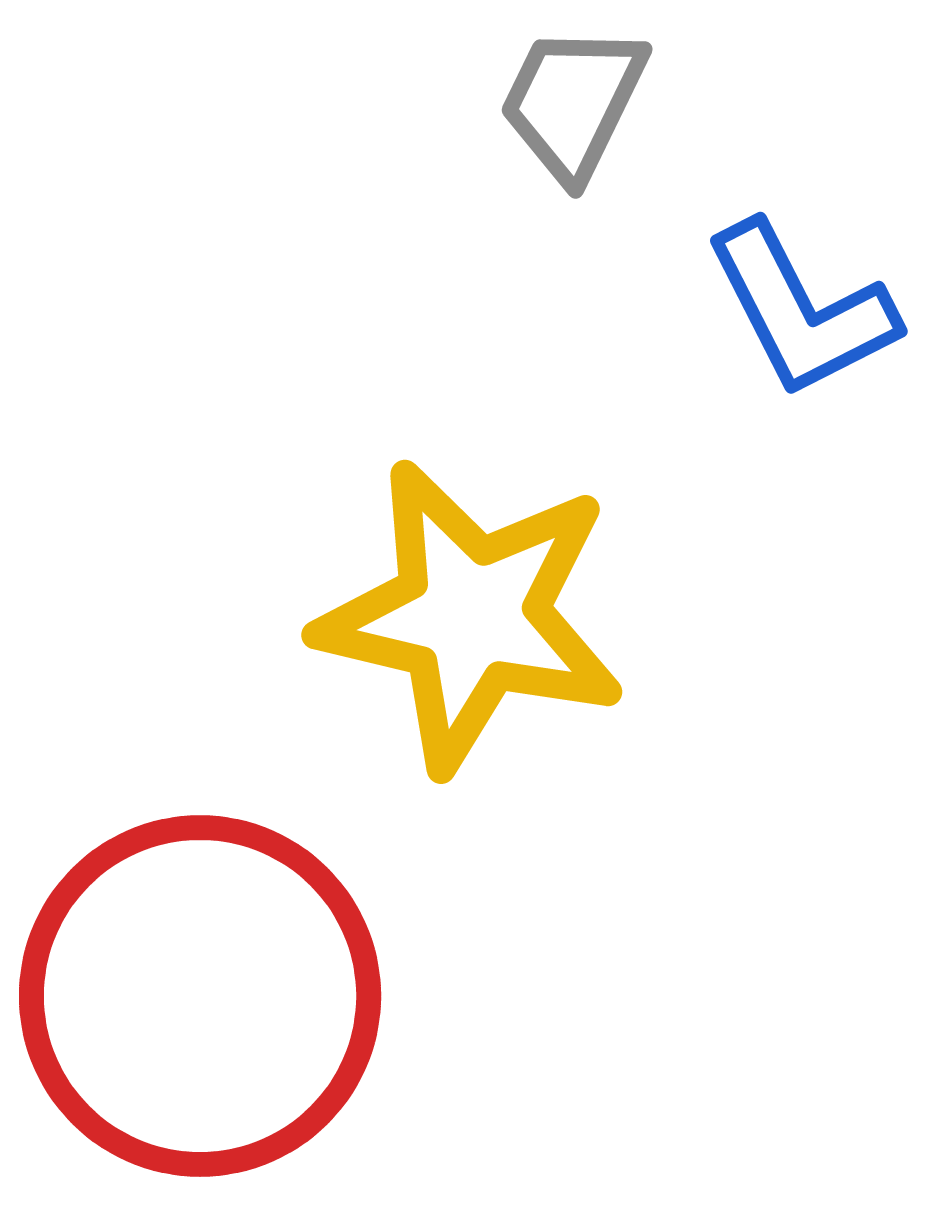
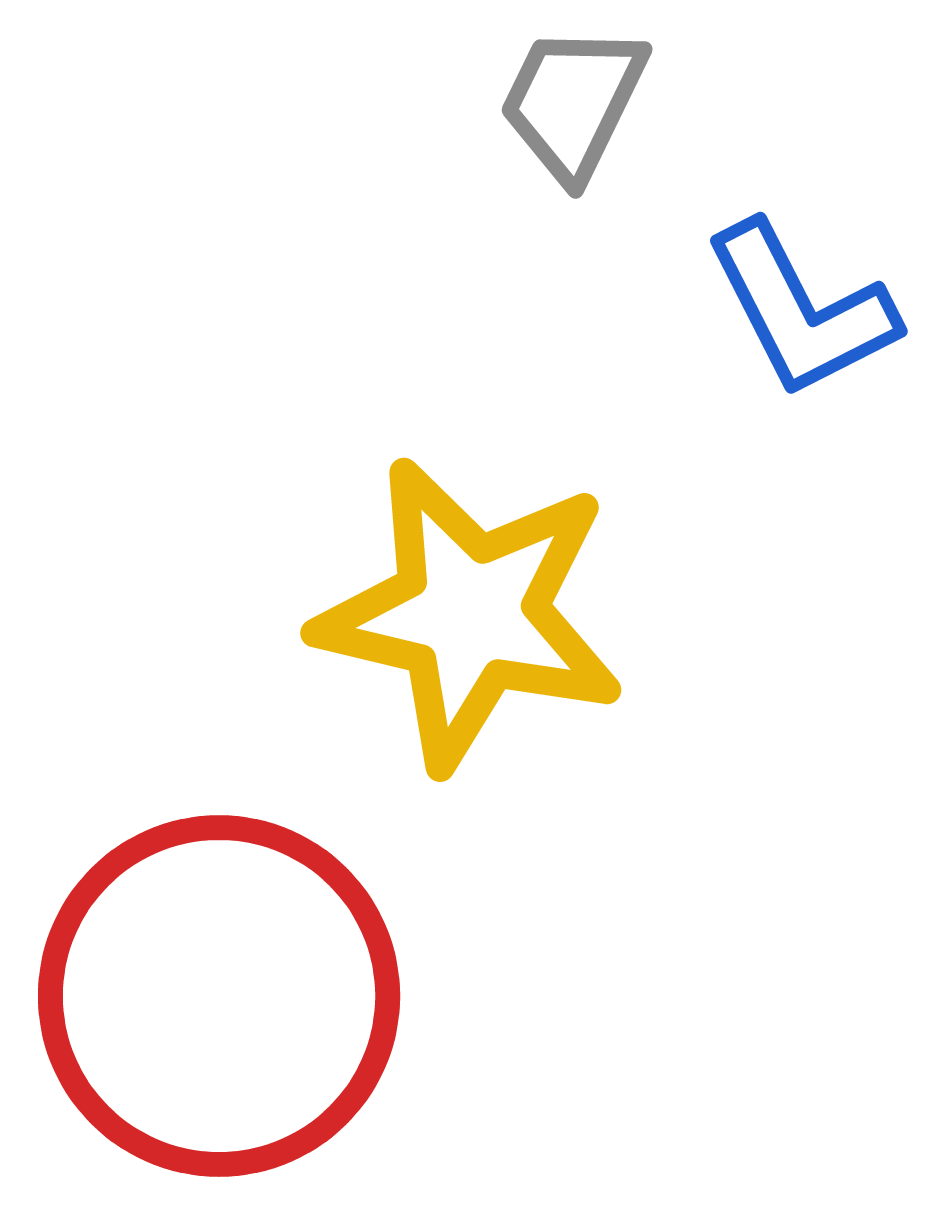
yellow star: moved 1 px left, 2 px up
red circle: moved 19 px right
